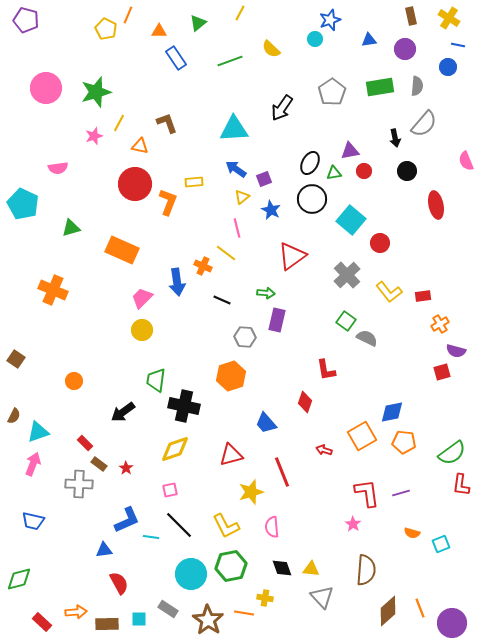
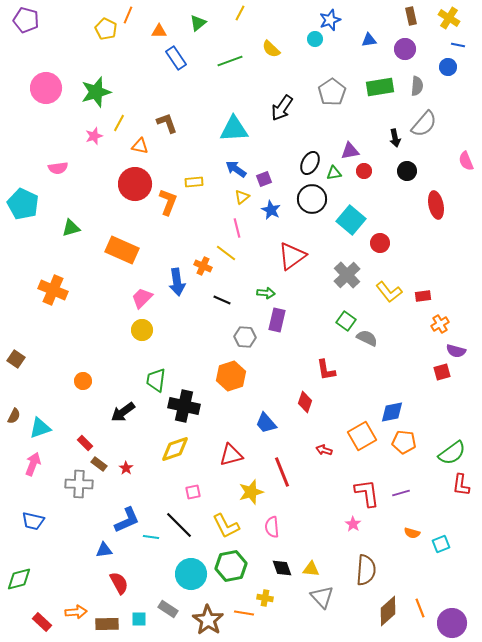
orange circle at (74, 381): moved 9 px right
cyan triangle at (38, 432): moved 2 px right, 4 px up
pink square at (170, 490): moved 23 px right, 2 px down
